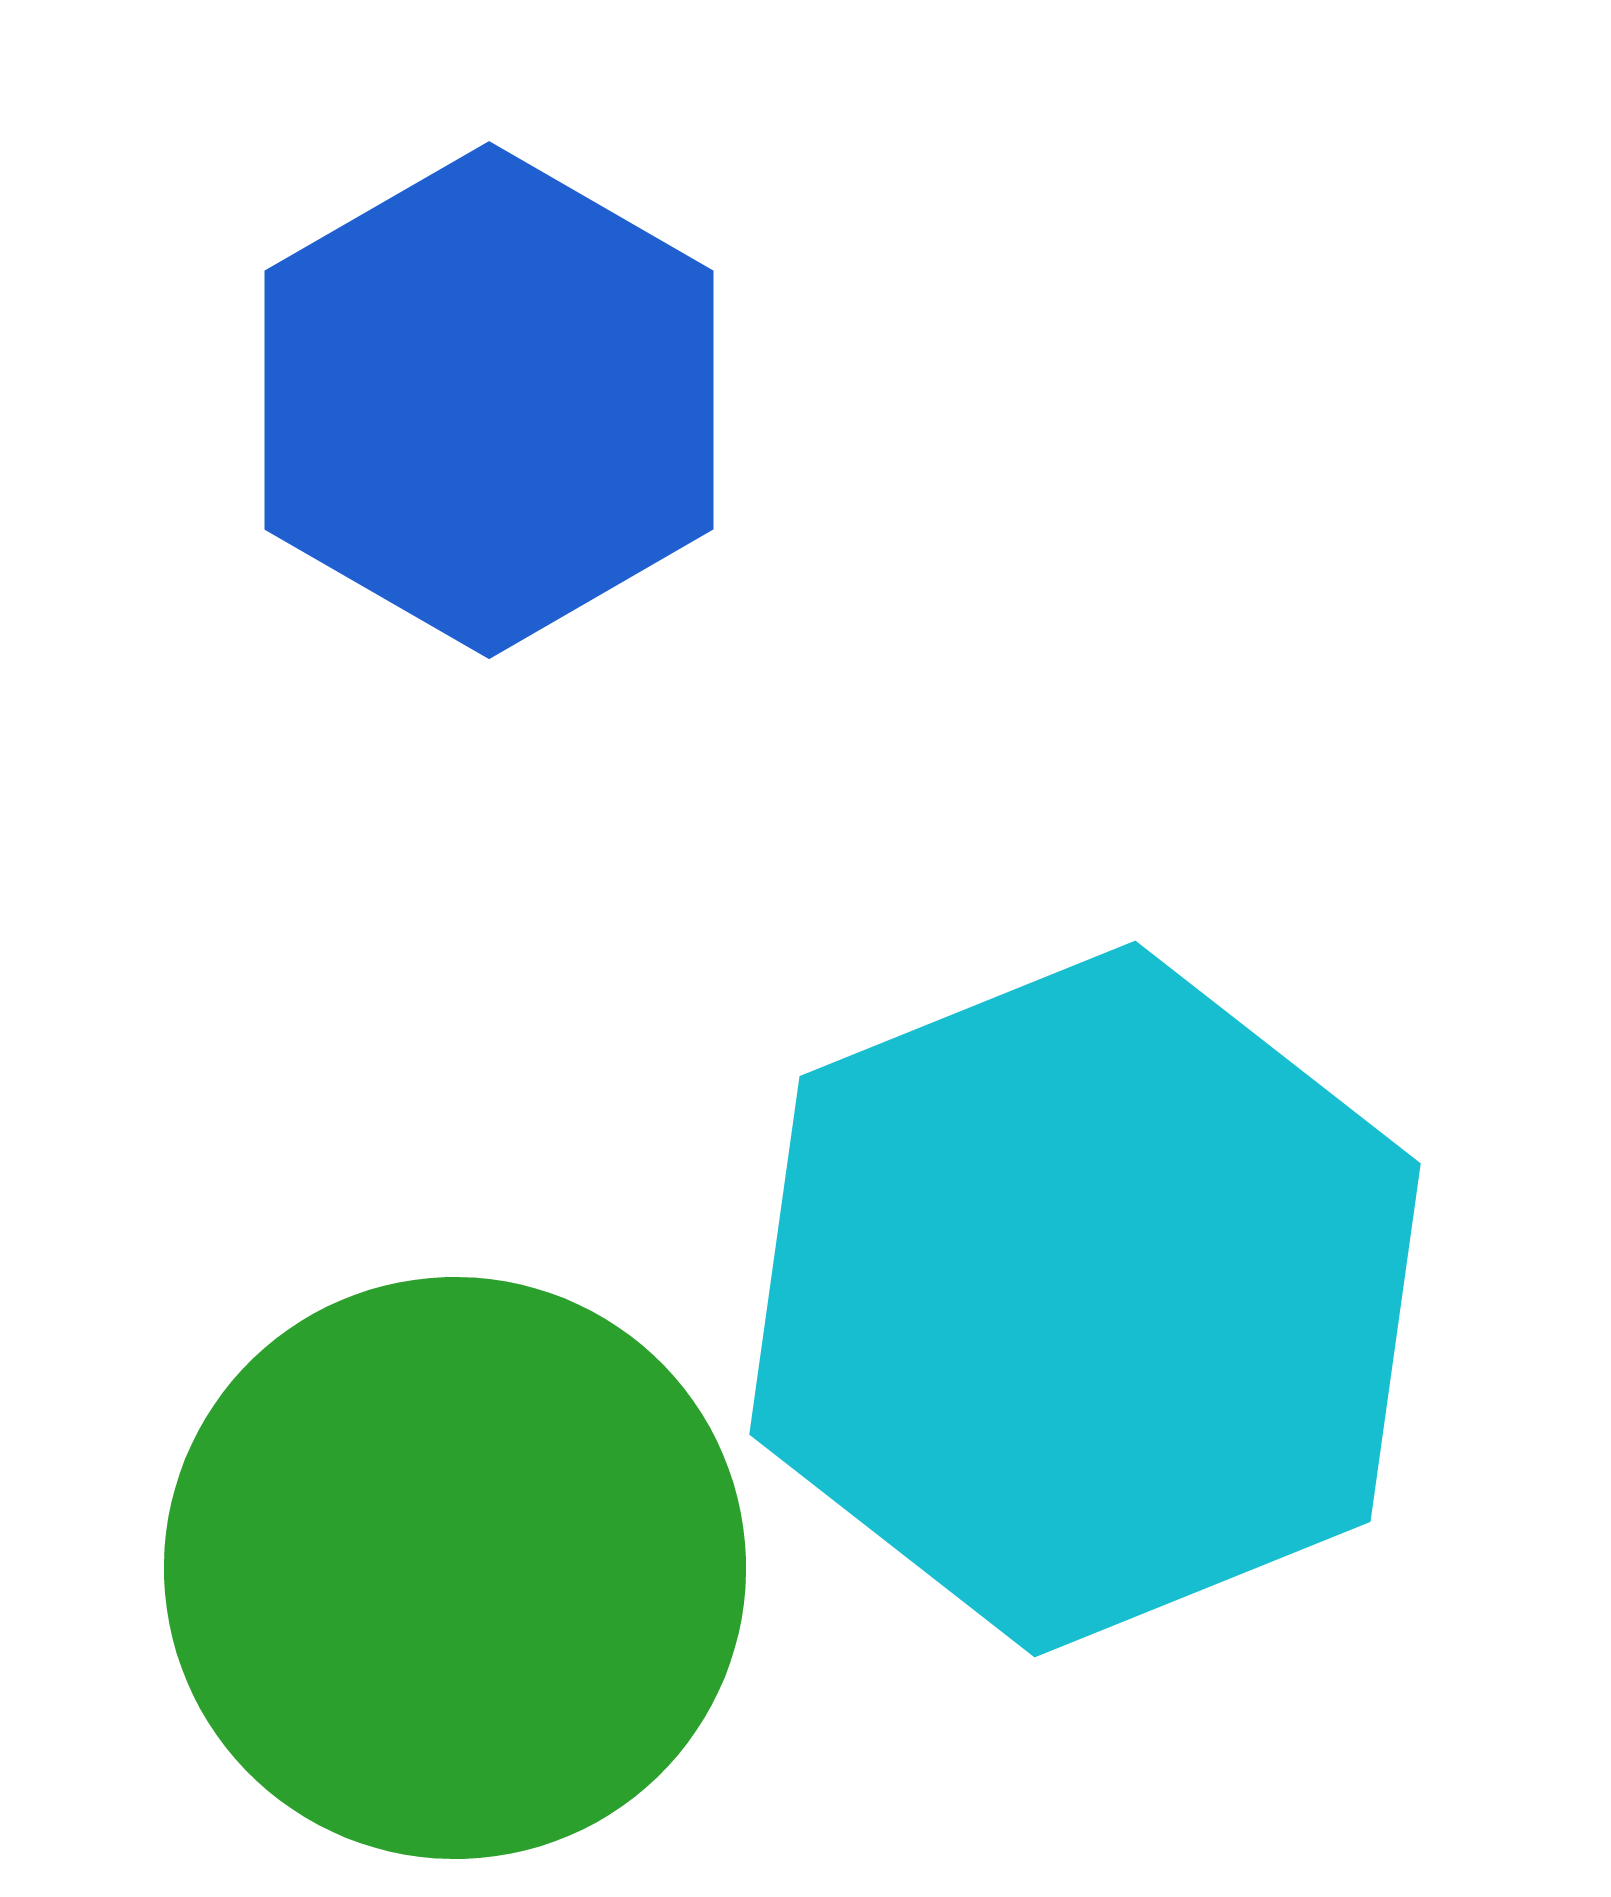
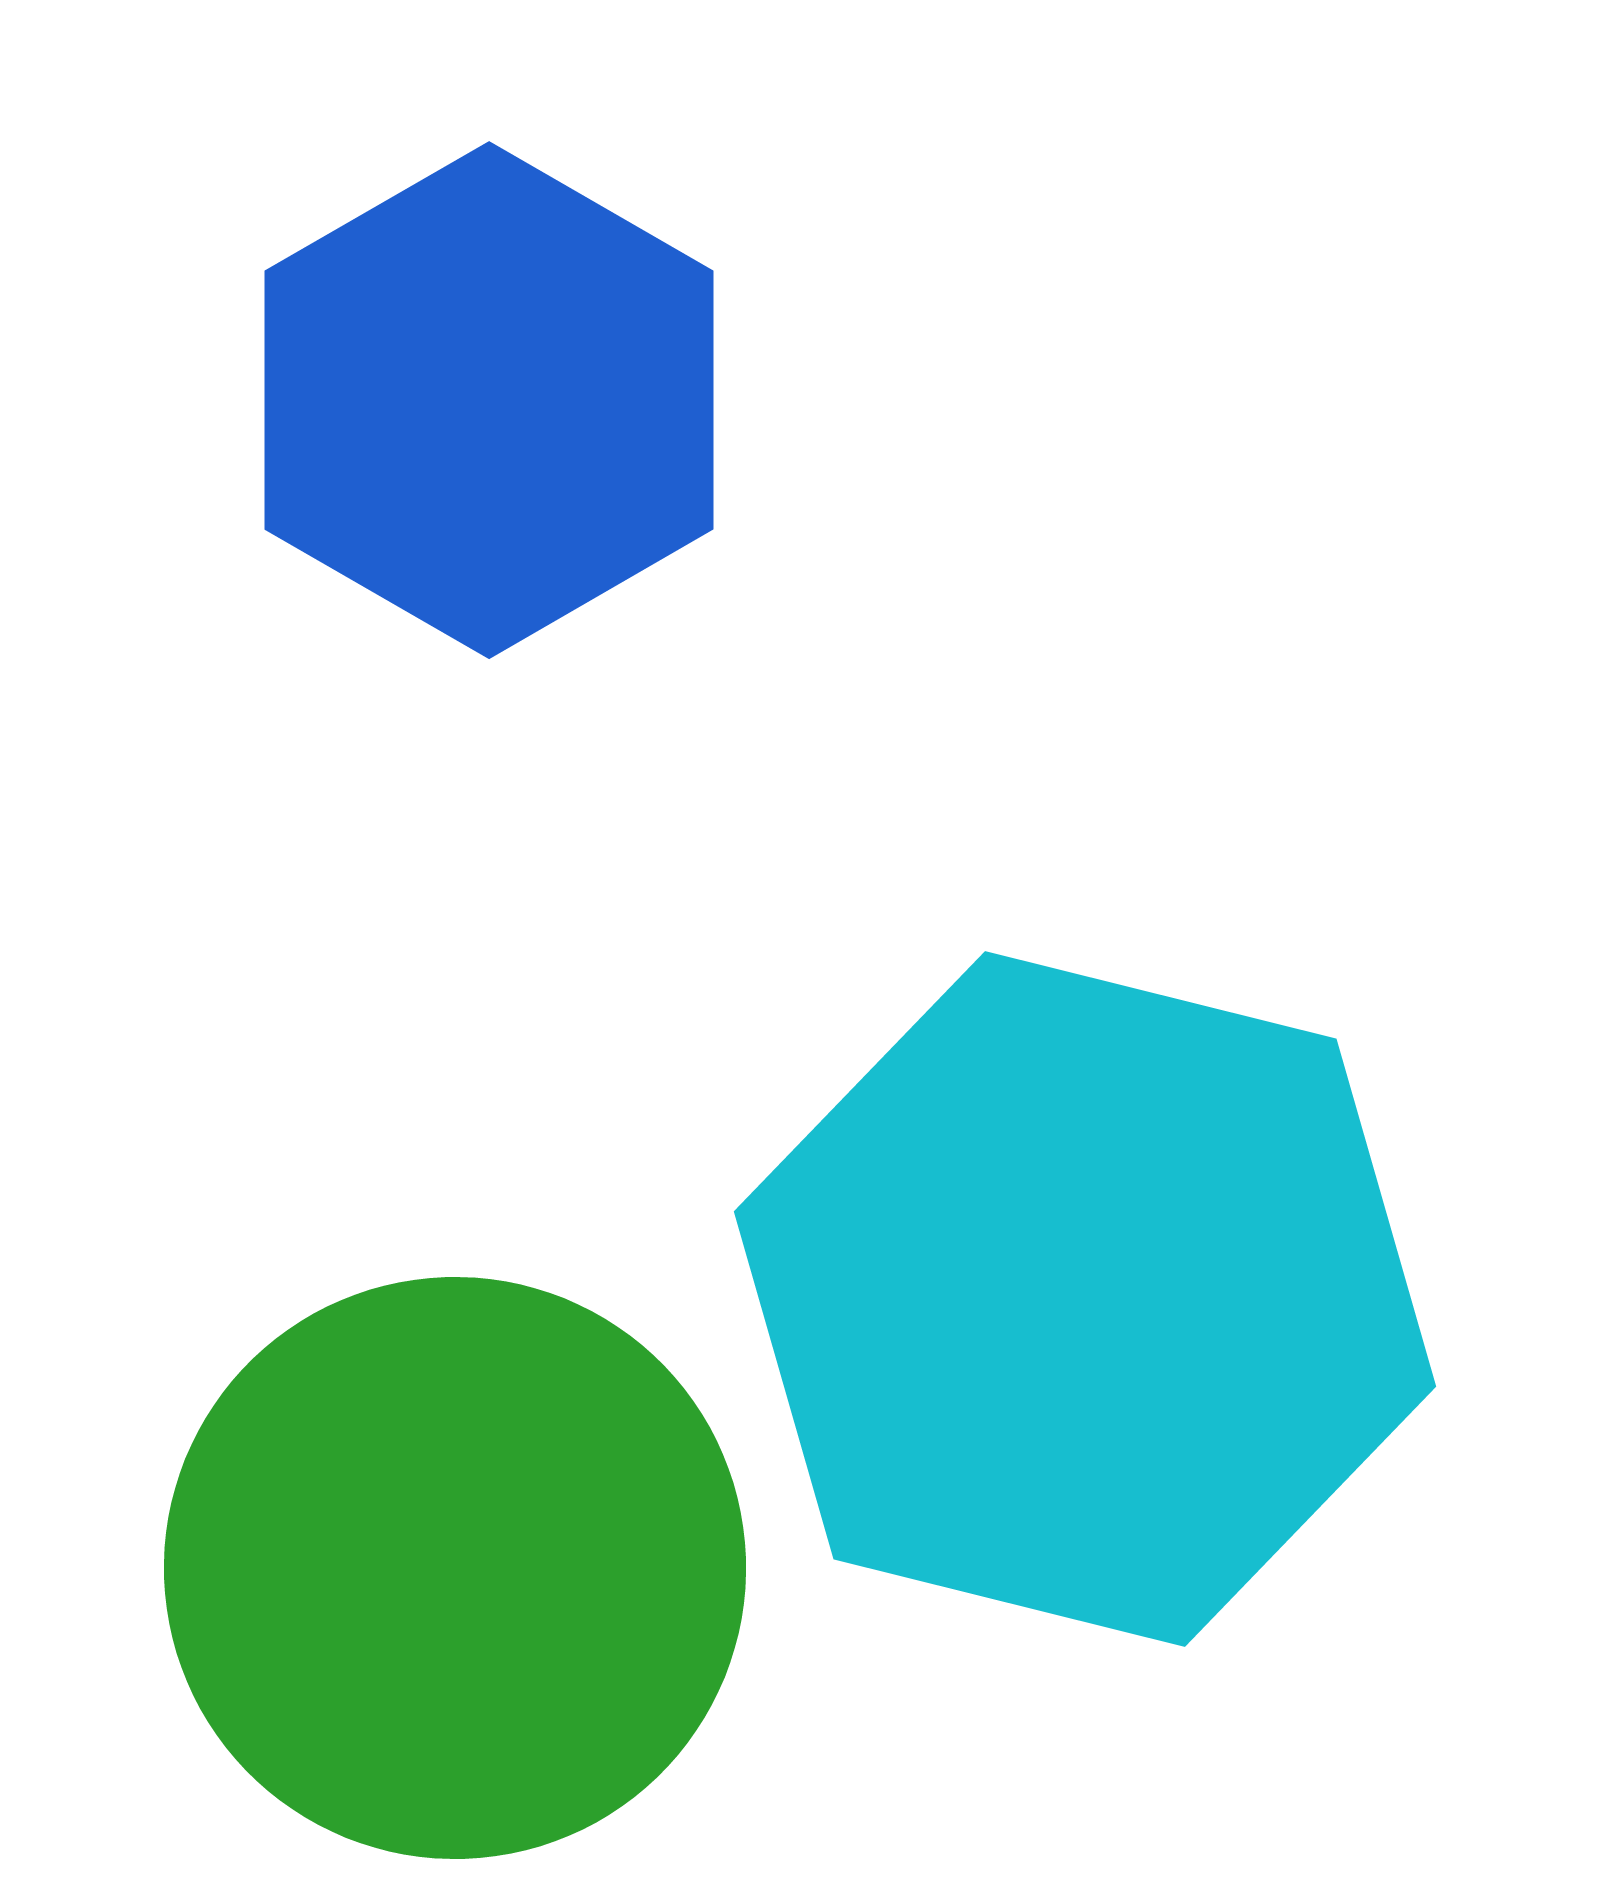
cyan hexagon: rotated 24 degrees counterclockwise
